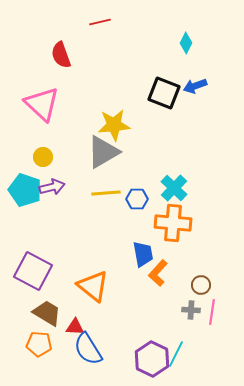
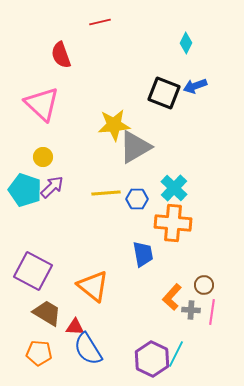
gray triangle: moved 32 px right, 5 px up
purple arrow: rotated 30 degrees counterclockwise
orange L-shape: moved 14 px right, 24 px down
brown circle: moved 3 px right
orange pentagon: moved 9 px down
